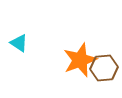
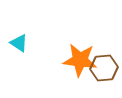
orange star: rotated 28 degrees clockwise
